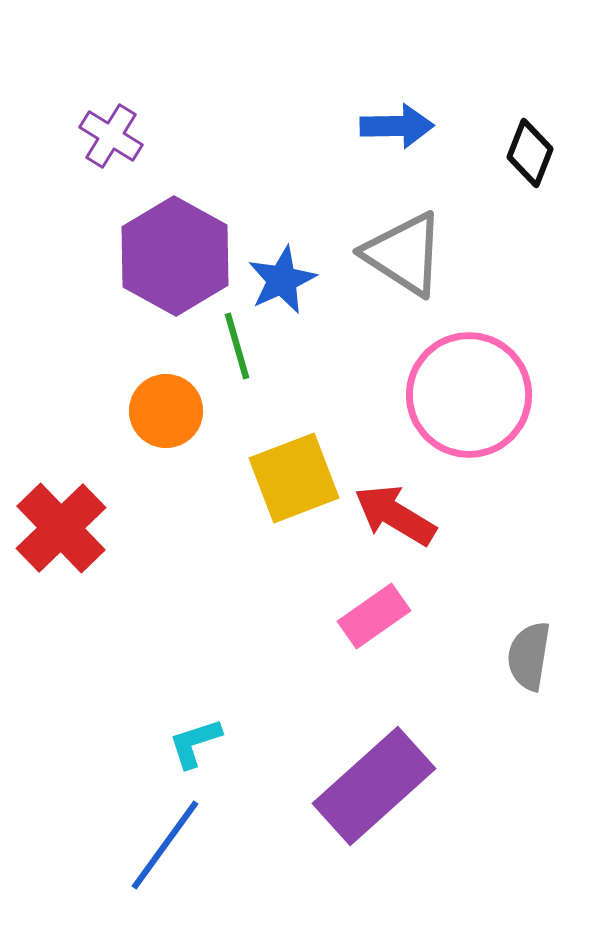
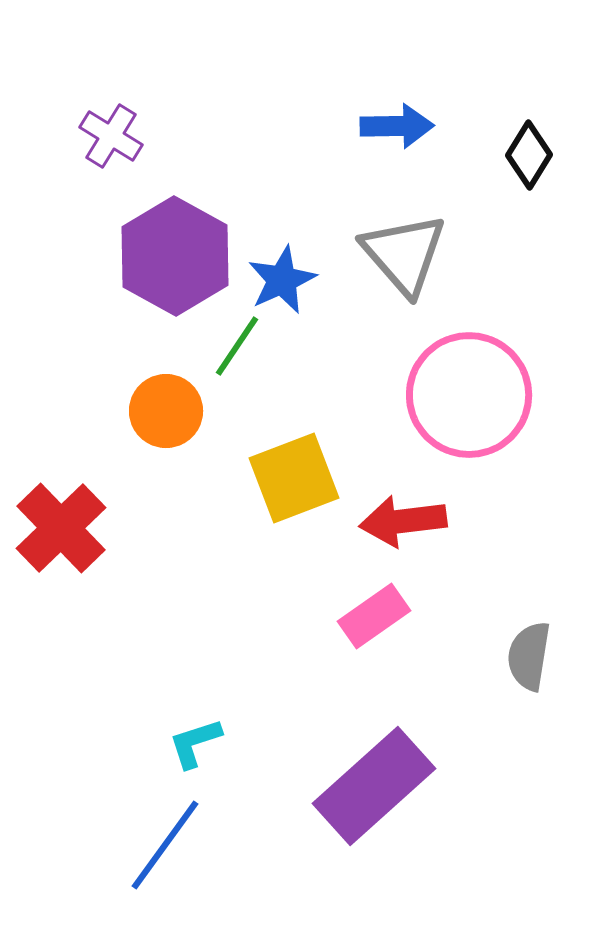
black diamond: moved 1 px left, 2 px down; rotated 10 degrees clockwise
gray triangle: rotated 16 degrees clockwise
green line: rotated 50 degrees clockwise
red arrow: moved 8 px right, 6 px down; rotated 38 degrees counterclockwise
